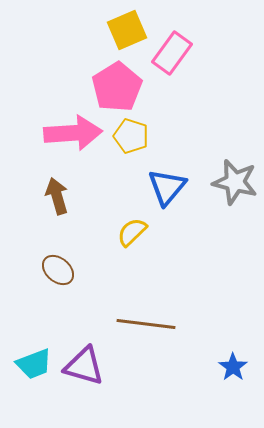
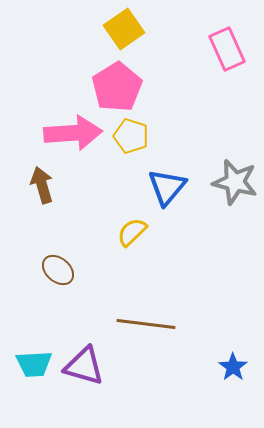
yellow square: moved 3 px left, 1 px up; rotated 12 degrees counterclockwise
pink rectangle: moved 55 px right, 4 px up; rotated 60 degrees counterclockwise
brown arrow: moved 15 px left, 11 px up
cyan trapezoid: rotated 18 degrees clockwise
